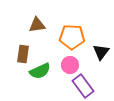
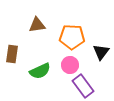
brown rectangle: moved 11 px left
